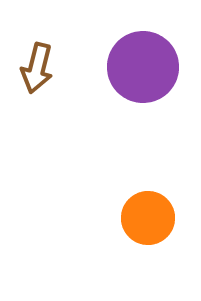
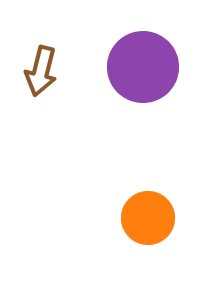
brown arrow: moved 4 px right, 3 px down
